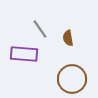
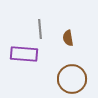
gray line: rotated 30 degrees clockwise
